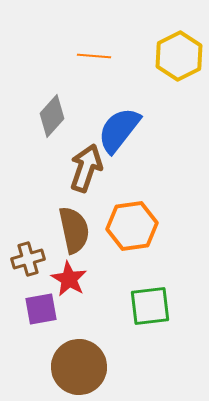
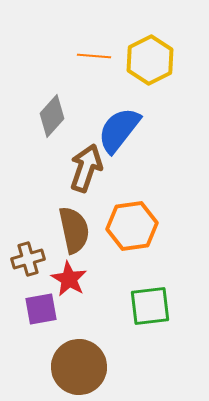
yellow hexagon: moved 29 px left, 4 px down
